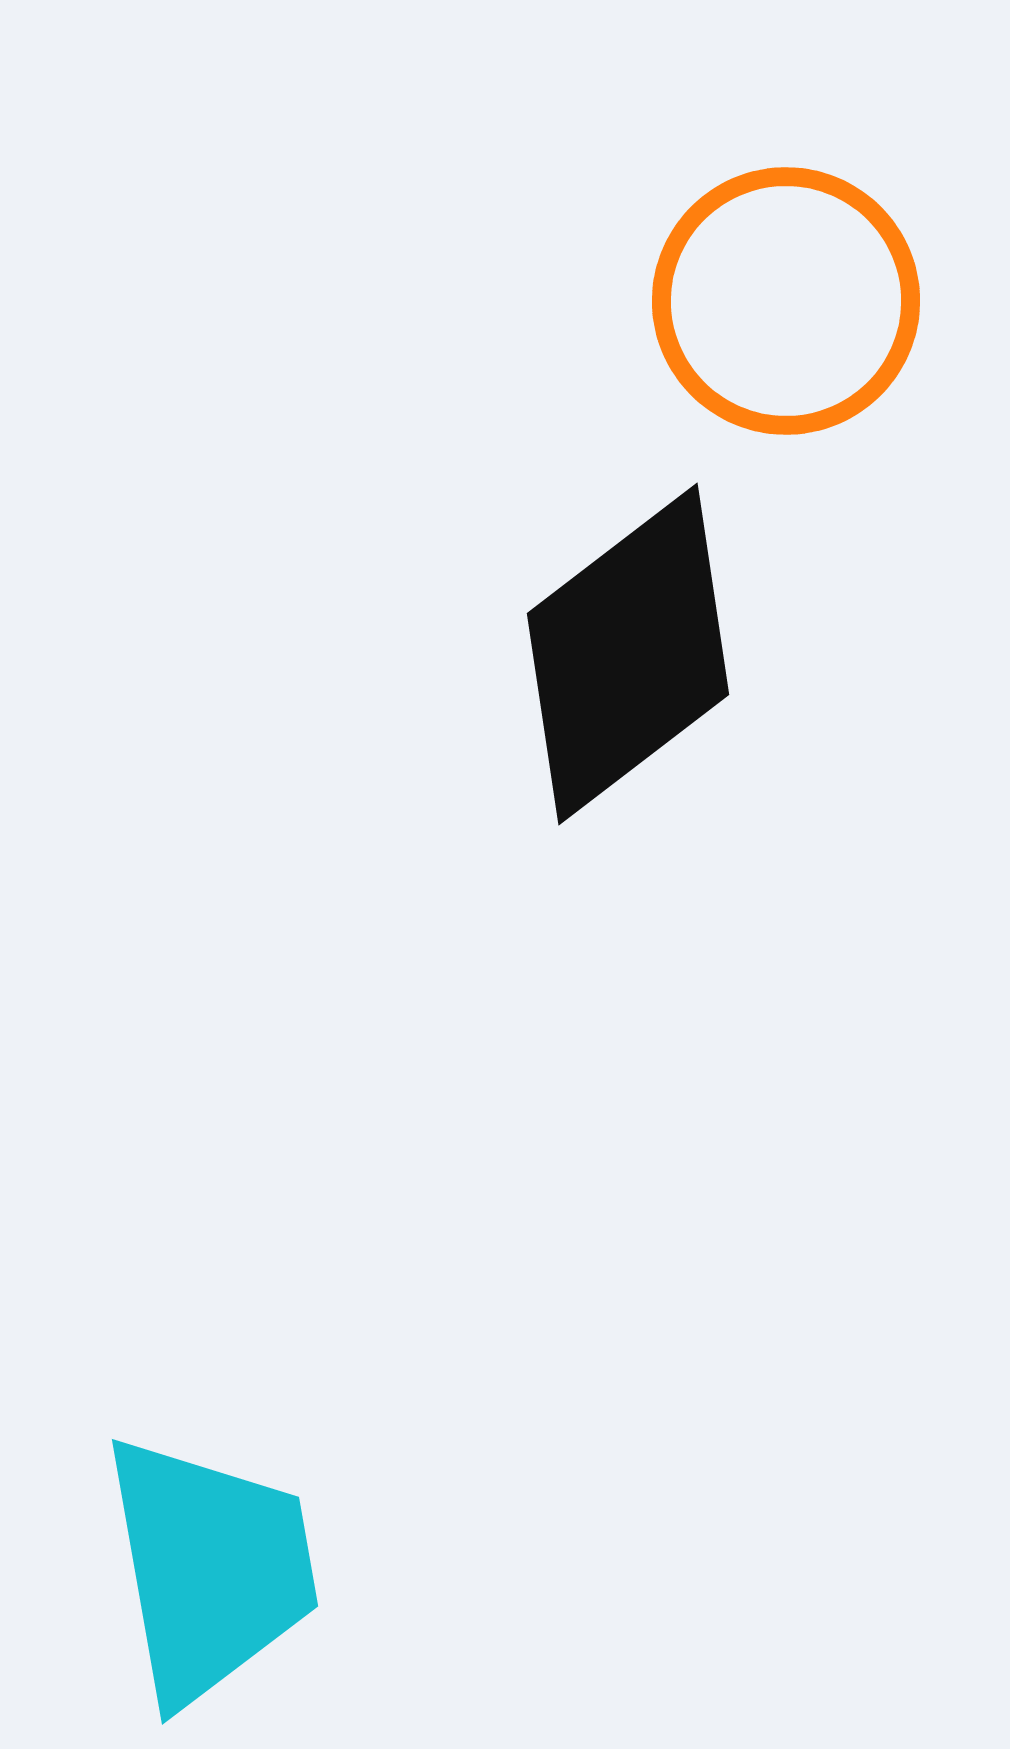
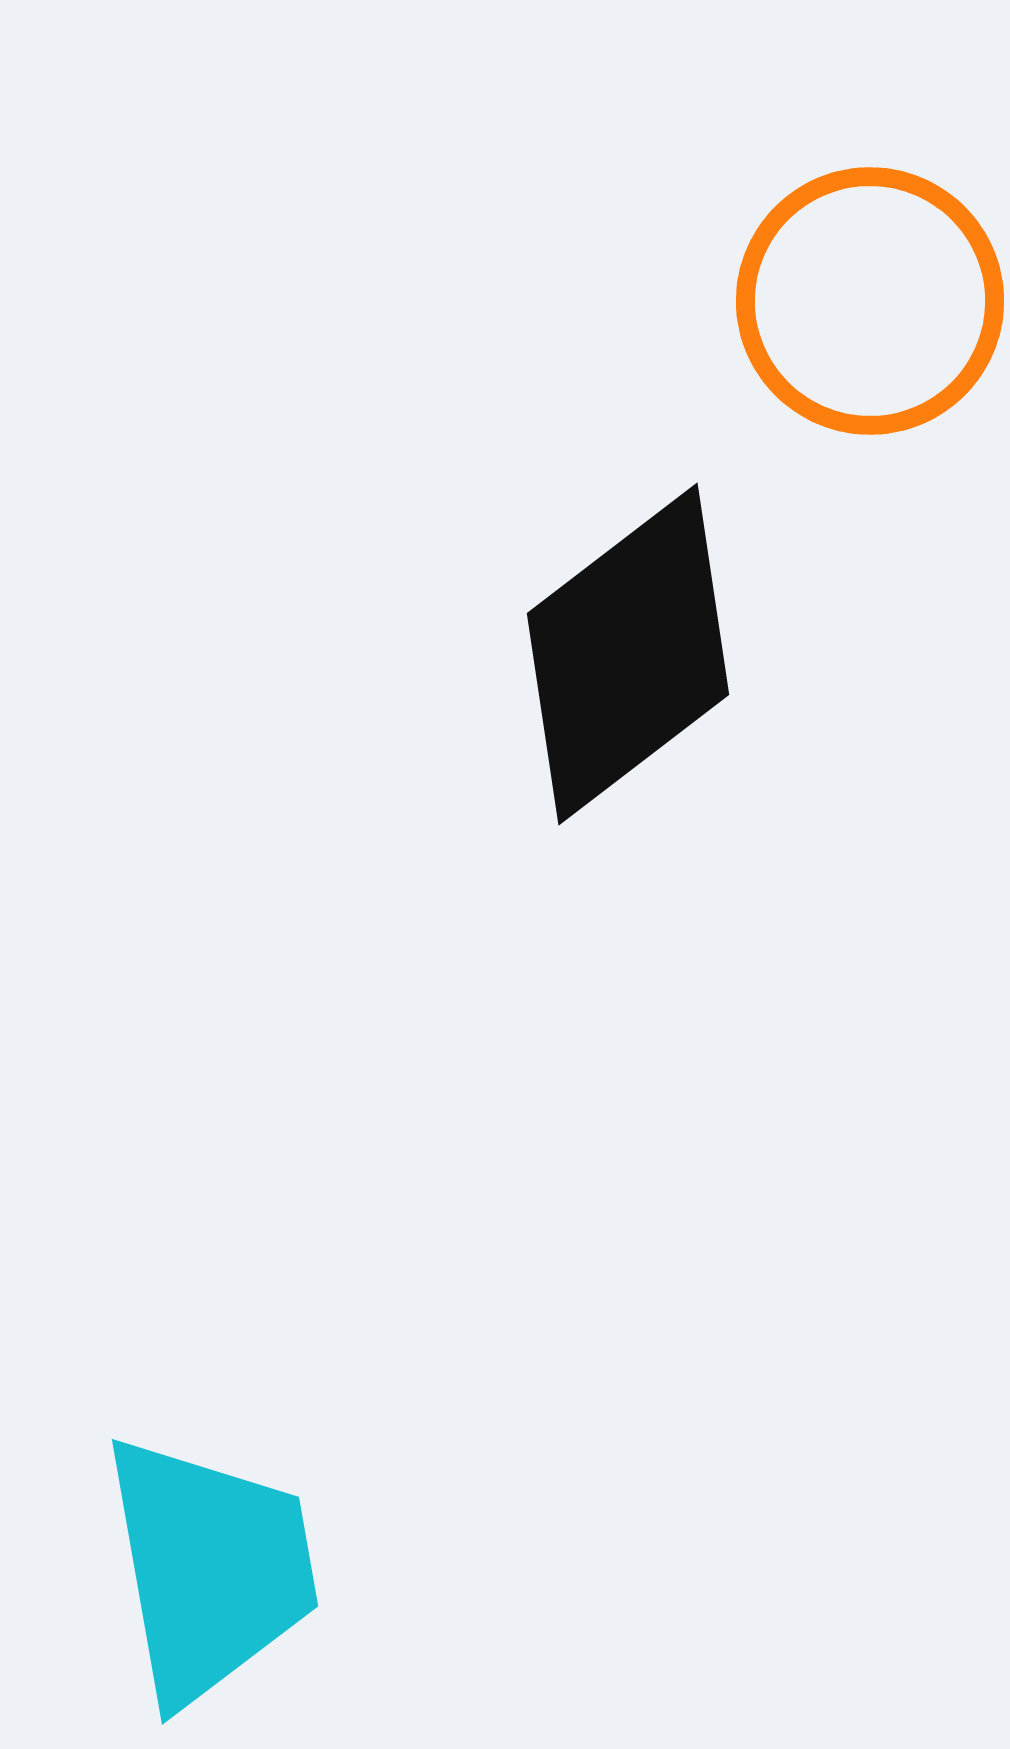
orange circle: moved 84 px right
